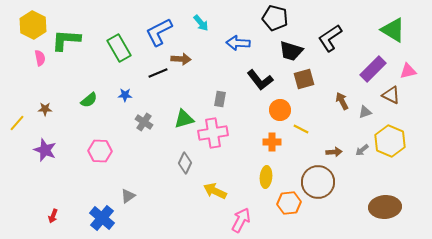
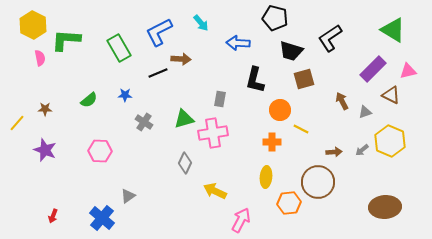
black L-shape at (260, 80): moved 5 px left; rotated 52 degrees clockwise
